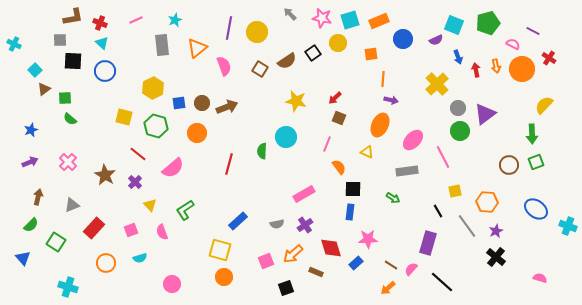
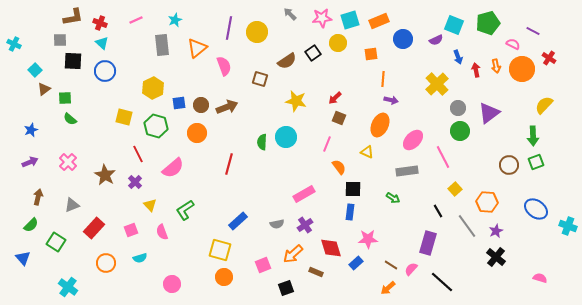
pink star at (322, 18): rotated 18 degrees counterclockwise
brown square at (260, 69): moved 10 px down; rotated 14 degrees counterclockwise
brown circle at (202, 103): moved 1 px left, 2 px down
purple triangle at (485, 114): moved 4 px right, 1 px up
green arrow at (532, 134): moved 1 px right, 2 px down
green semicircle at (262, 151): moved 9 px up
red line at (138, 154): rotated 24 degrees clockwise
yellow square at (455, 191): moved 2 px up; rotated 32 degrees counterclockwise
pink square at (266, 261): moved 3 px left, 4 px down
cyan cross at (68, 287): rotated 18 degrees clockwise
